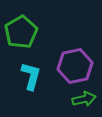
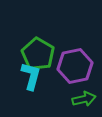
green pentagon: moved 17 px right, 22 px down; rotated 12 degrees counterclockwise
